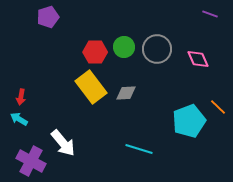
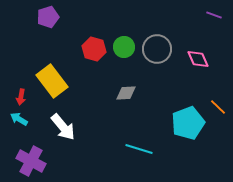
purple line: moved 4 px right, 1 px down
red hexagon: moved 1 px left, 3 px up; rotated 15 degrees clockwise
yellow rectangle: moved 39 px left, 6 px up
cyan pentagon: moved 1 px left, 2 px down
white arrow: moved 16 px up
